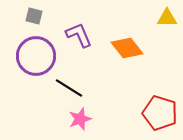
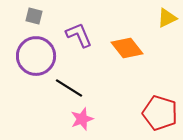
yellow triangle: rotated 25 degrees counterclockwise
pink star: moved 2 px right
